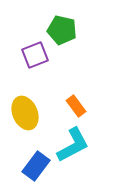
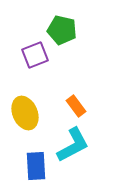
blue rectangle: rotated 40 degrees counterclockwise
